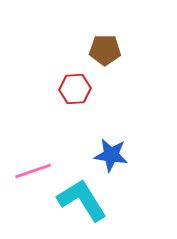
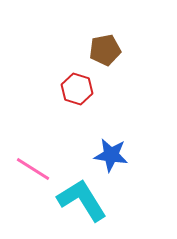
brown pentagon: rotated 12 degrees counterclockwise
red hexagon: moved 2 px right; rotated 20 degrees clockwise
pink line: moved 2 px up; rotated 51 degrees clockwise
